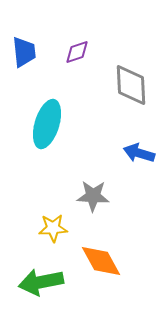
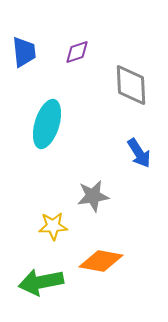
blue arrow: rotated 140 degrees counterclockwise
gray star: rotated 12 degrees counterclockwise
yellow star: moved 2 px up
orange diamond: rotated 51 degrees counterclockwise
